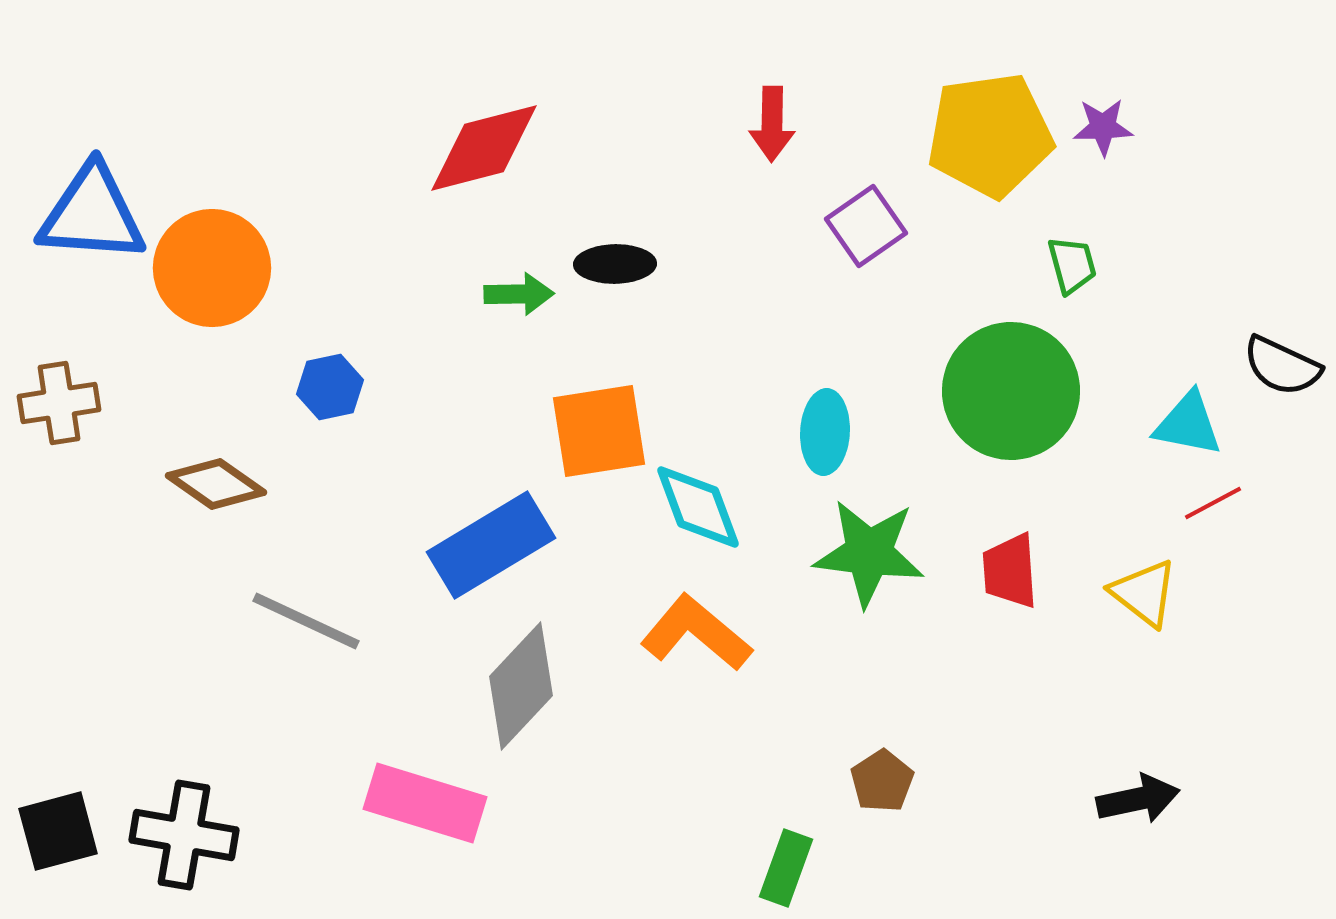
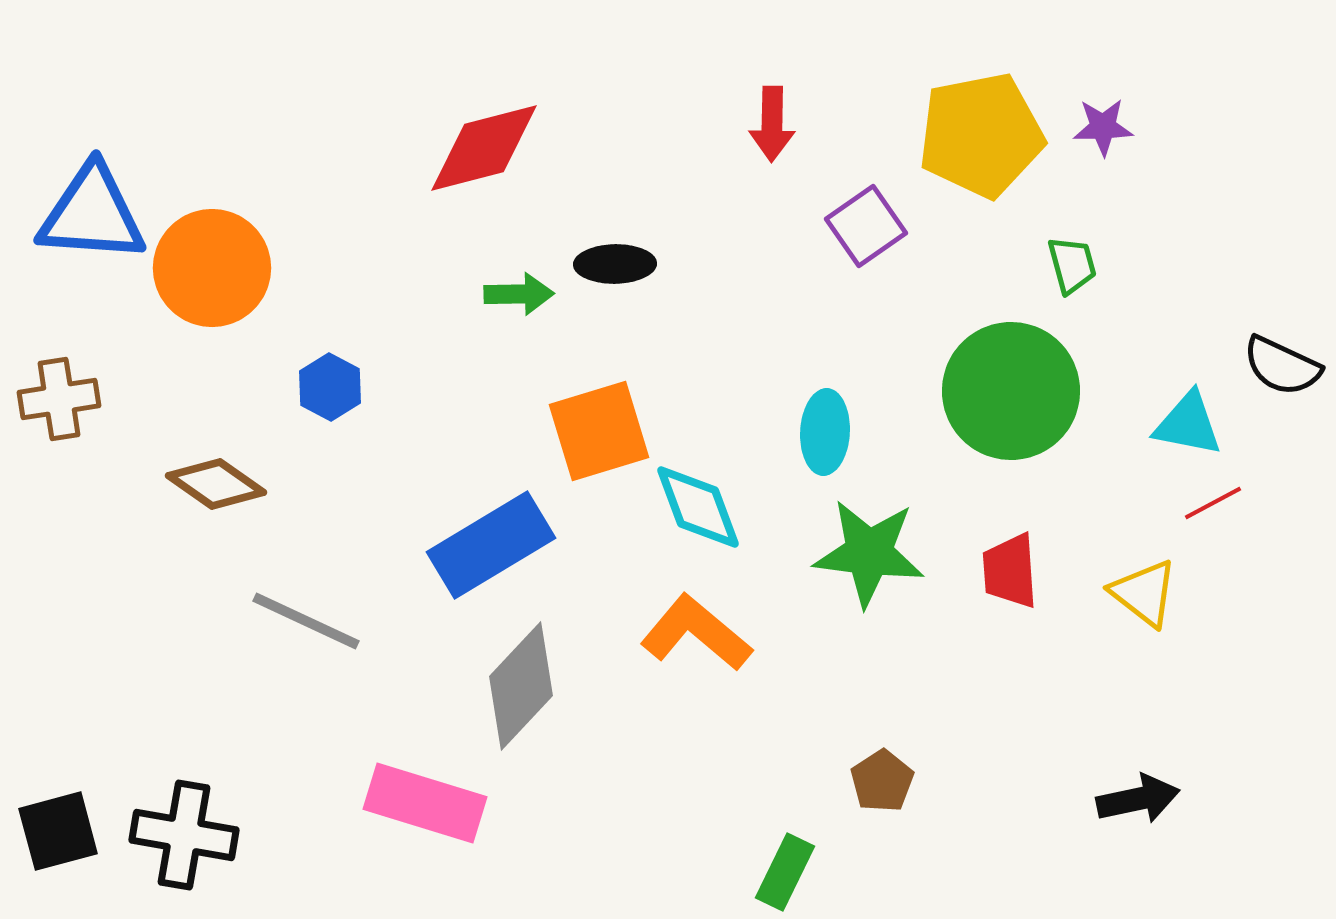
yellow pentagon: moved 9 px left; rotated 3 degrees counterclockwise
blue hexagon: rotated 20 degrees counterclockwise
brown cross: moved 4 px up
orange square: rotated 8 degrees counterclockwise
green rectangle: moved 1 px left, 4 px down; rotated 6 degrees clockwise
